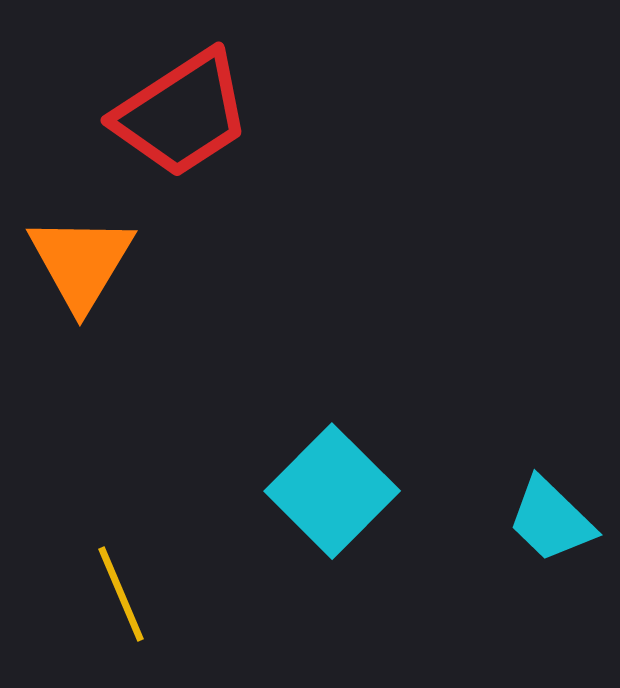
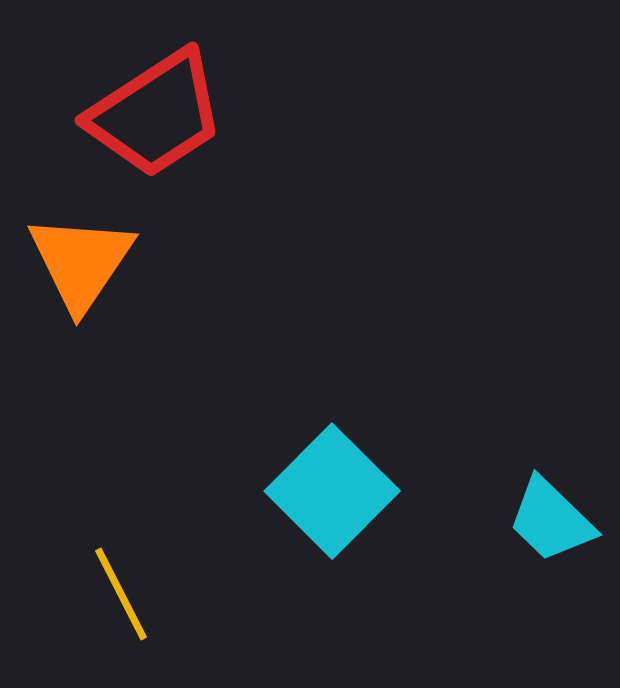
red trapezoid: moved 26 px left
orange triangle: rotated 3 degrees clockwise
yellow line: rotated 4 degrees counterclockwise
